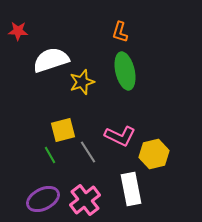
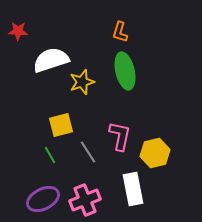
yellow square: moved 2 px left, 5 px up
pink L-shape: rotated 104 degrees counterclockwise
yellow hexagon: moved 1 px right, 1 px up
white rectangle: moved 2 px right
pink cross: rotated 16 degrees clockwise
